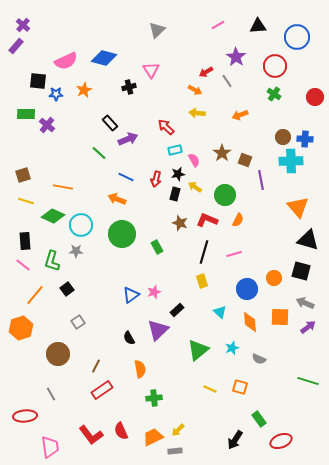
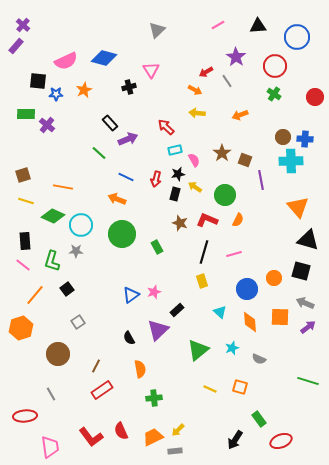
red L-shape at (91, 435): moved 2 px down
